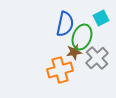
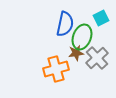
brown star: moved 2 px right, 1 px down
orange cross: moved 4 px left, 1 px up
